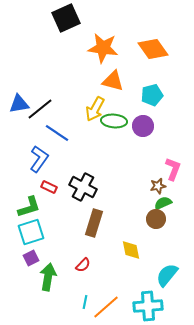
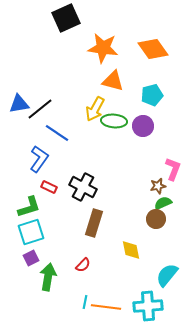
orange line: rotated 48 degrees clockwise
